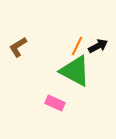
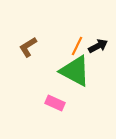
brown L-shape: moved 10 px right
